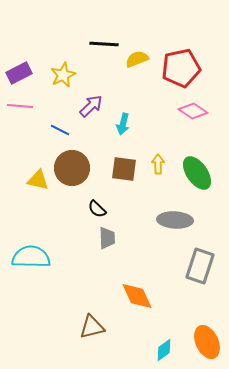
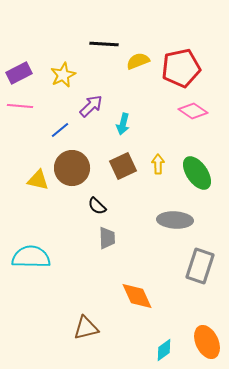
yellow semicircle: moved 1 px right, 2 px down
blue line: rotated 66 degrees counterclockwise
brown square: moved 1 px left, 3 px up; rotated 32 degrees counterclockwise
black semicircle: moved 3 px up
brown triangle: moved 6 px left, 1 px down
